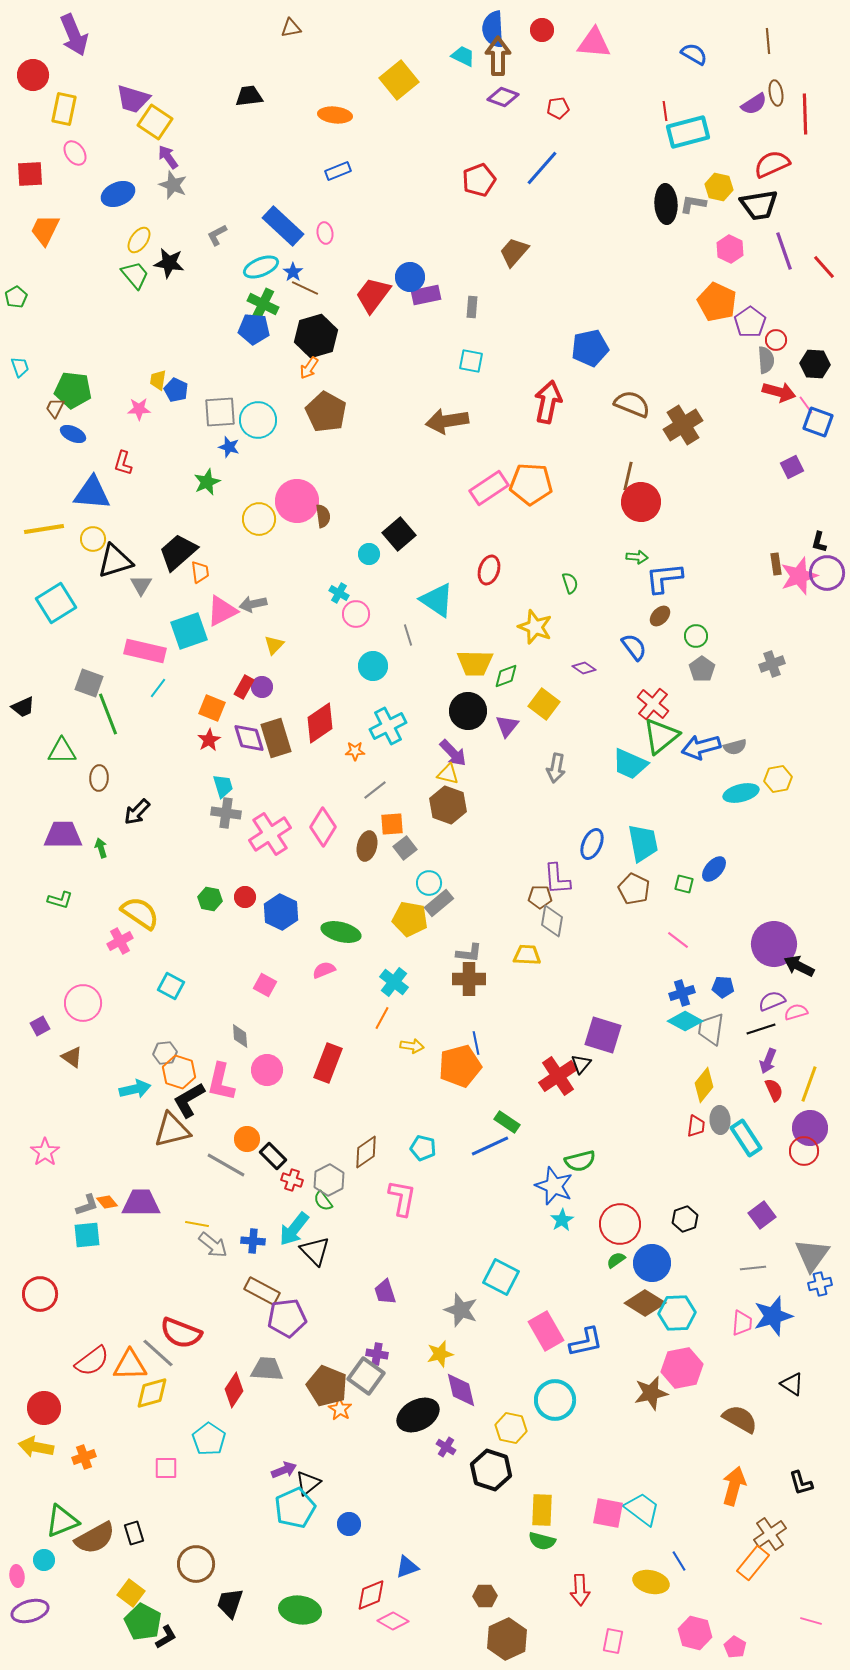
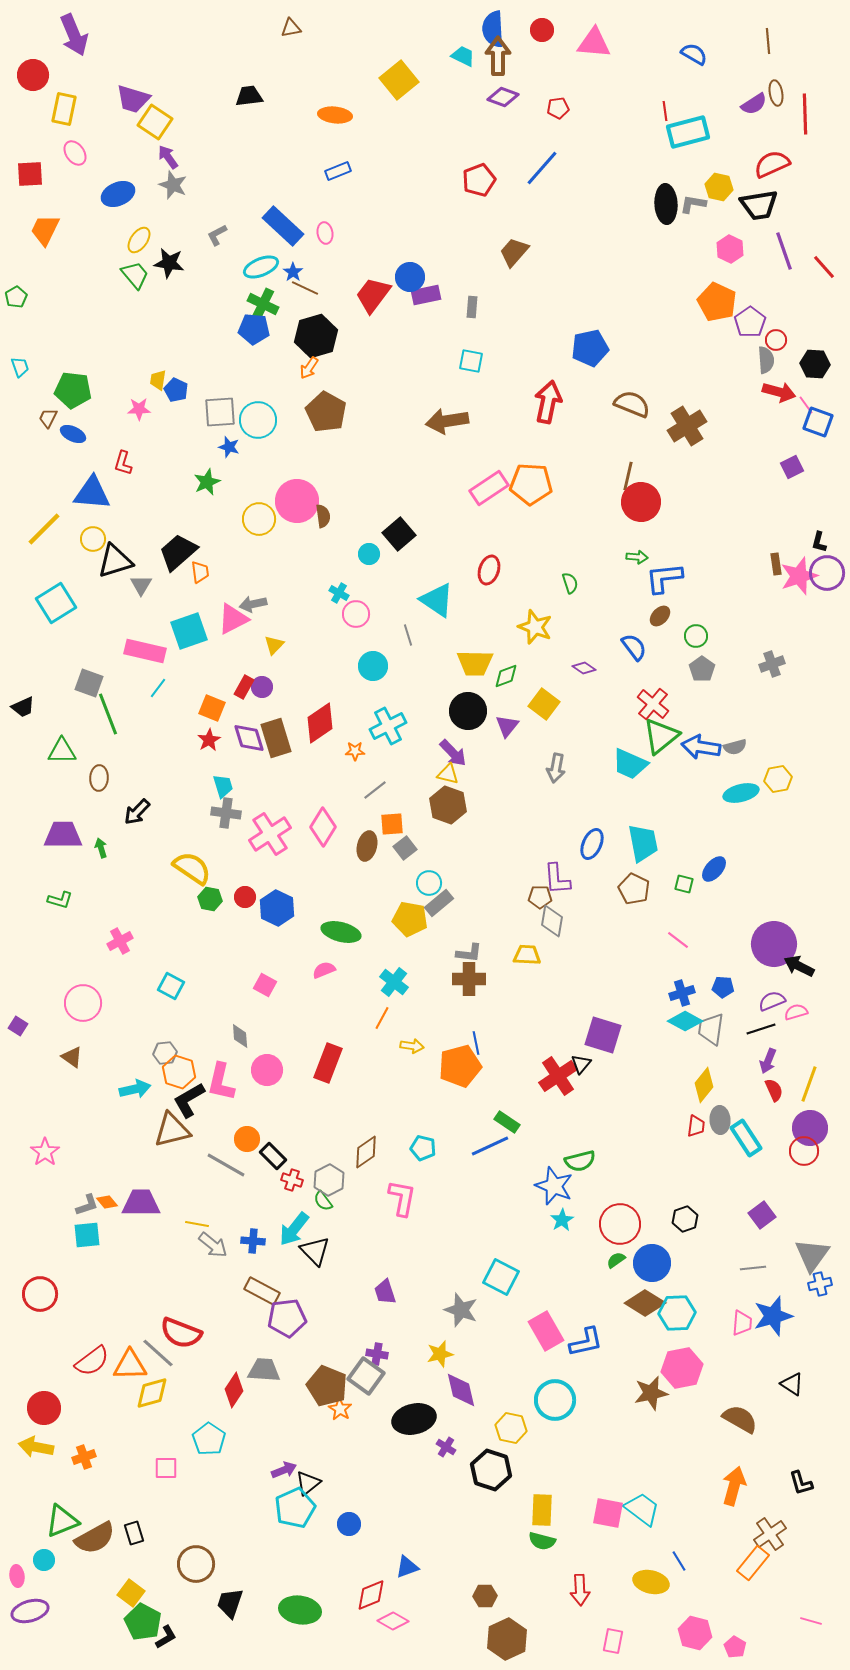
brown trapezoid at (55, 408): moved 7 px left, 10 px down
brown cross at (683, 425): moved 4 px right, 1 px down
yellow line at (44, 529): rotated 36 degrees counterclockwise
pink triangle at (222, 611): moved 11 px right, 8 px down
blue arrow at (701, 747): rotated 24 degrees clockwise
blue hexagon at (281, 912): moved 4 px left, 4 px up
yellow semicircle at (140, 913): moved 52 px right, 45 px up
purple square at (40, 1026): moved 22 px left; rotated 30 degrees counterclockwise
gray trapezoid at (267, 1369): moved 3 px left, 1 px down
black ellipse at (418, 1415): moved 4 px left, 4 px down; rotated 15 degrees clockwise
